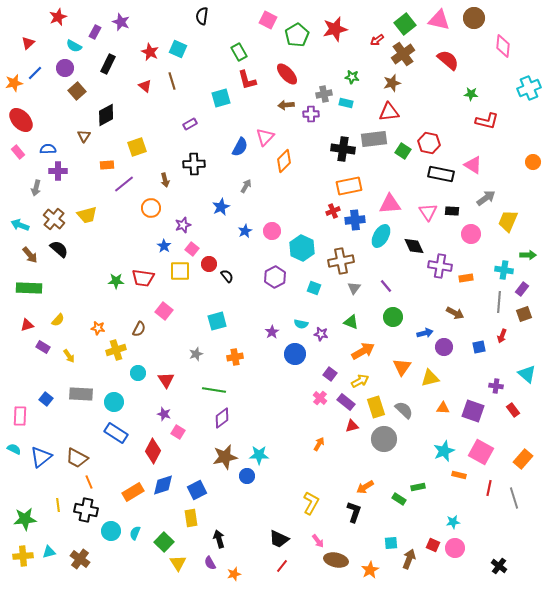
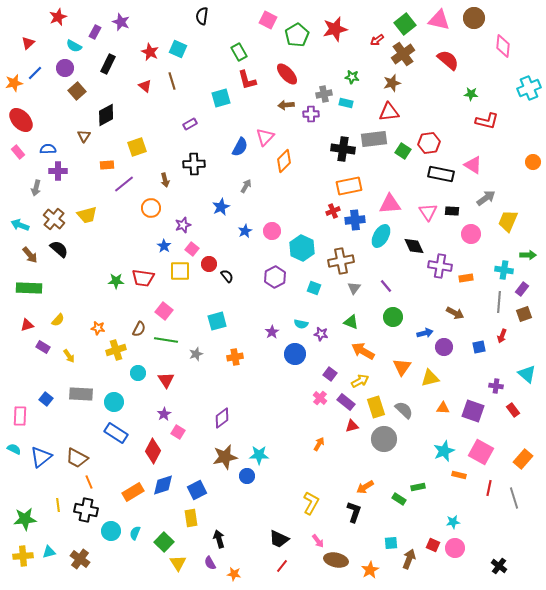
red hexagon at (429, 143): rotated 20 degrees counterclockwise
orange arrow at (363, 351): rotated 120 degrees counterclockwise
green line at (214, 390): moved 48 px left, 50 px up
purple star at (164, 414): rotated 24 degrees clockwise
orange star at (234, 574): rotated 24 degrees clockwise
